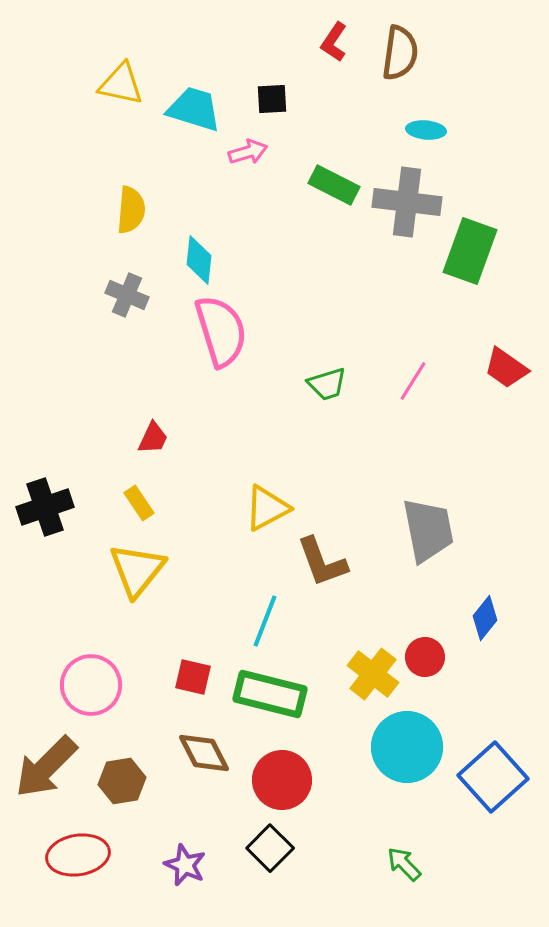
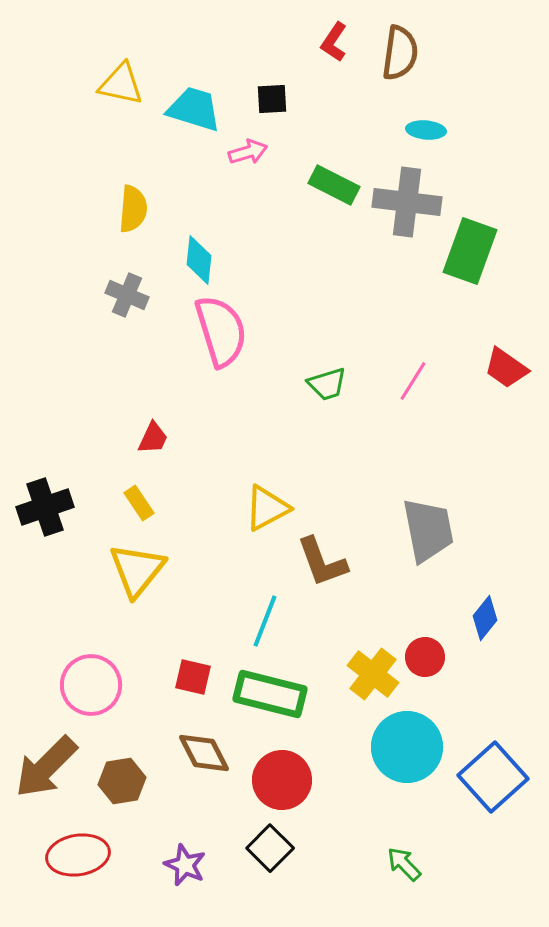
yellow semicircle at (131, 210): moved 2 px right, 1 px up
